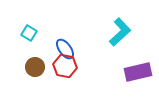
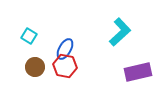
cyan square: moved 3 px down
blue ellipse: rotated 65 degrees clockwise
